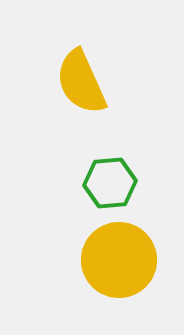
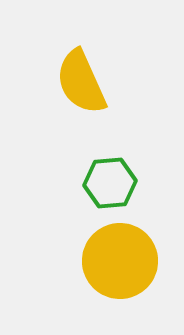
yellow circle: moved 1 px right, 1 px down
